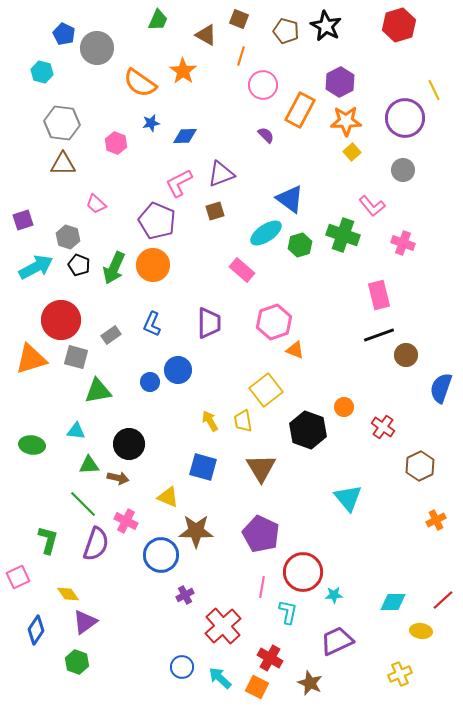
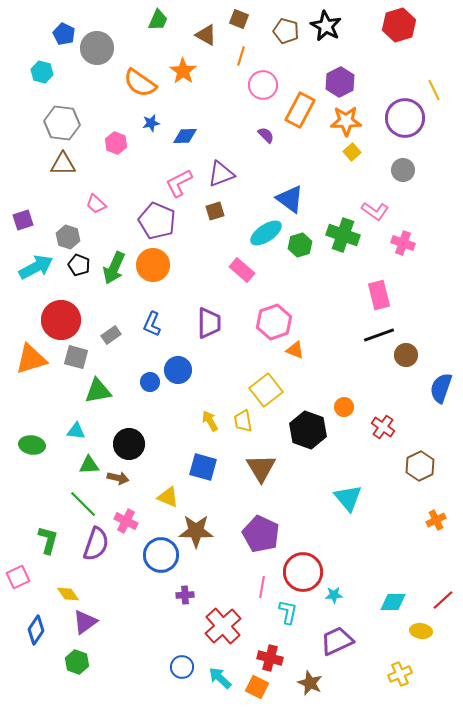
pink L-shape at (372, 206): moved 3 px right, 5 px down; rotated 16 degrees counterclockwise
purple cross at (185, 595): rotated 24 degrees clockwise
red cross at (270, 658): rotated 15 degrees counterclockwise
